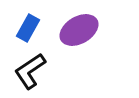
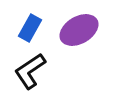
blue rectangle: moved 2 px right
